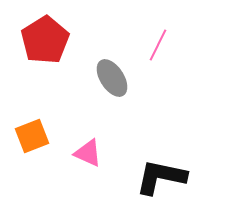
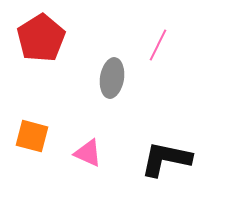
red pentagon: moved 4 px left, 2 px up
gray ellipse: rotated 42 degrees clockwise
orange square: rotated 36 degrees clockwise
black L-shape: moved 5 px right, 18 px up
